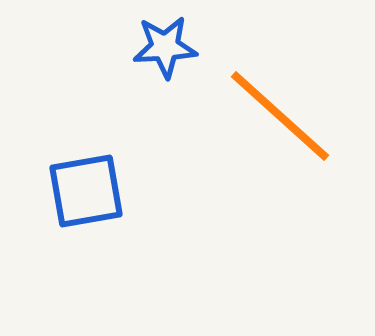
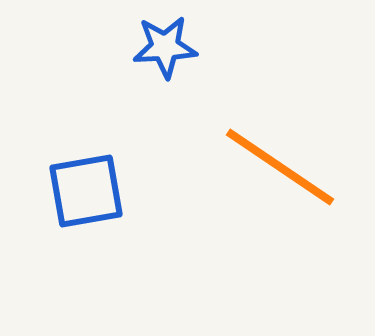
orange line: moved 51 px down; rotated 8 degrees counterclockwise
